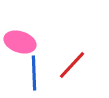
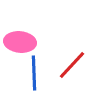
pink ellipse: rotated 12 degrees counterclockwise
